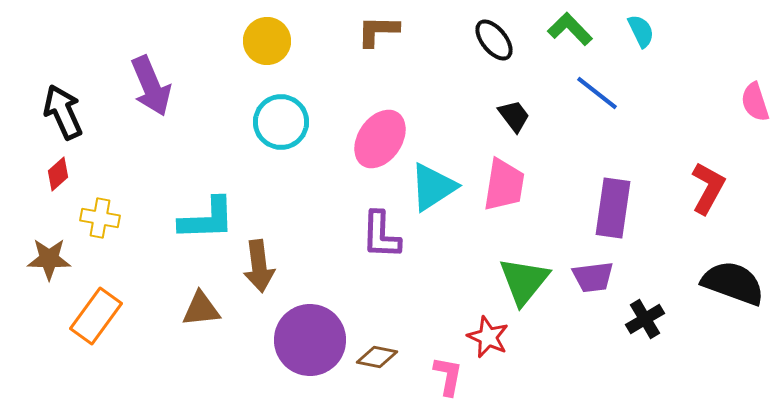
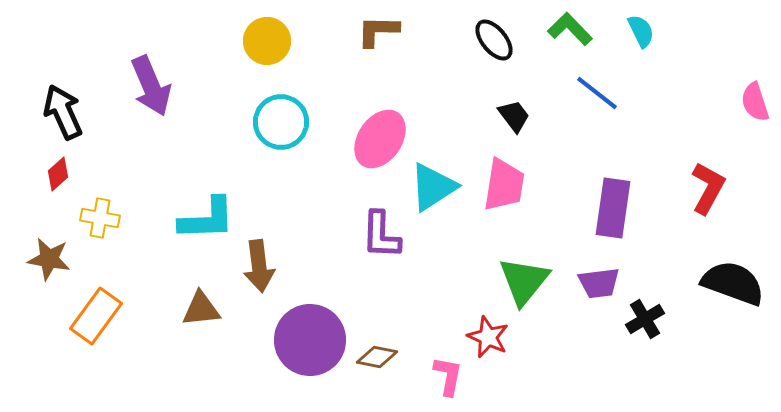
brown star: rotated 9 degrees clockwise
purple trapezoid: moved 6 px right, 6 px down
